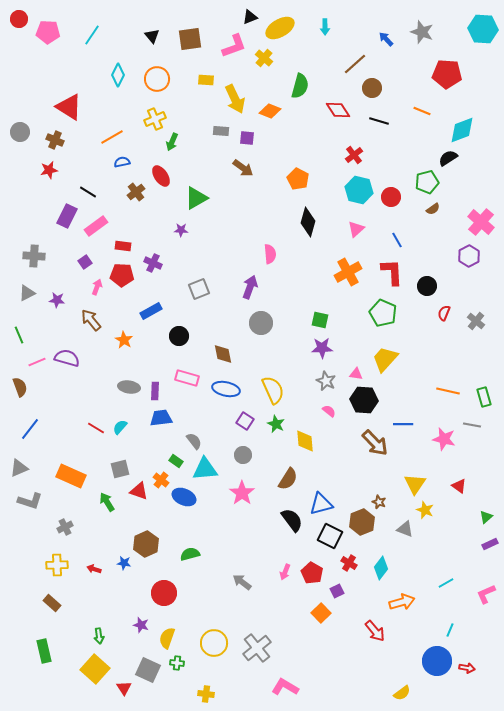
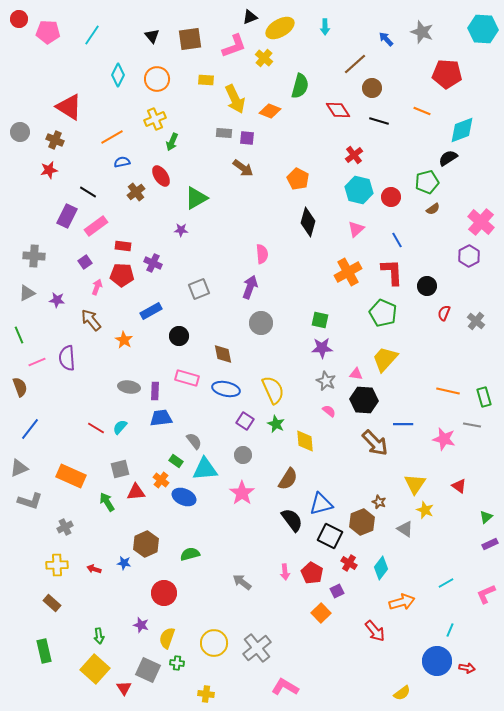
gray rectangle at (221, 131): moved 3 px right, 2 px down
pink semicircle at (270, 254): moved 8 px left
purple semicircle at (67, 358): rotated 110 degrees counterclockwise
red triangle at (139, 491): moved 3 px left, 1 px down; rotated 24 degrees counterclockwise
gray triangle at (405, 529): rotated 12 degrees clockwise
pink arrow at (285, 572): rotated 28 degrees counterclockwise
